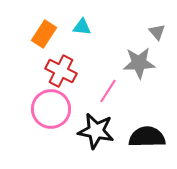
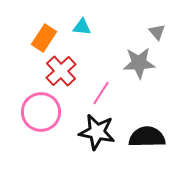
orange rectangle: moved 4 px down
red cross: rotated 20 degrees clockwise
pink line: moved 7 px left, 2 px down
pink circle: moved 10 px left, 3 px down
black star: moved 1 px right, 1 px down
